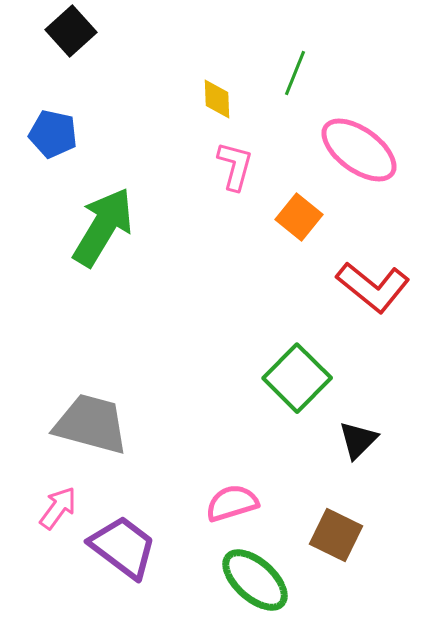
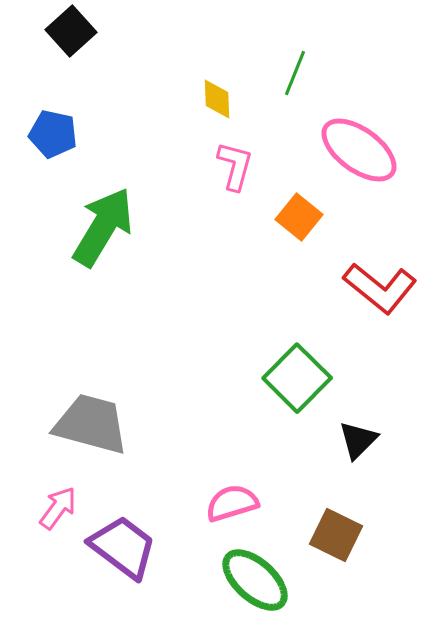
red L-shape: moved 7 px right, 1 px down
